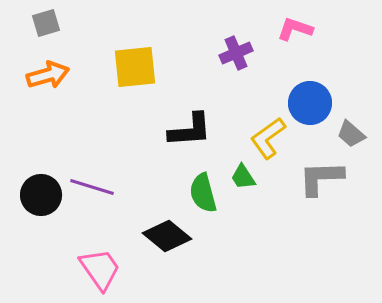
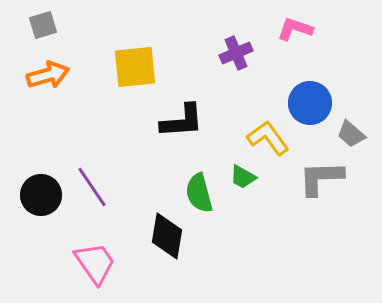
gray square: moved 3 px left, 2 px down
black L-shape: moved 8 px left, 9 px up
yellow L-shape: rotated 90 degrees clockwise
green trapezoid: rotated 28 degrees counterclockwise
purple line: rotated 39 degrees clockwise
green semicircle: moved 4 px left
black diamond: rotated 60 degrees clockwise
pink trapezoid: moved 5 px left, 6 px up
